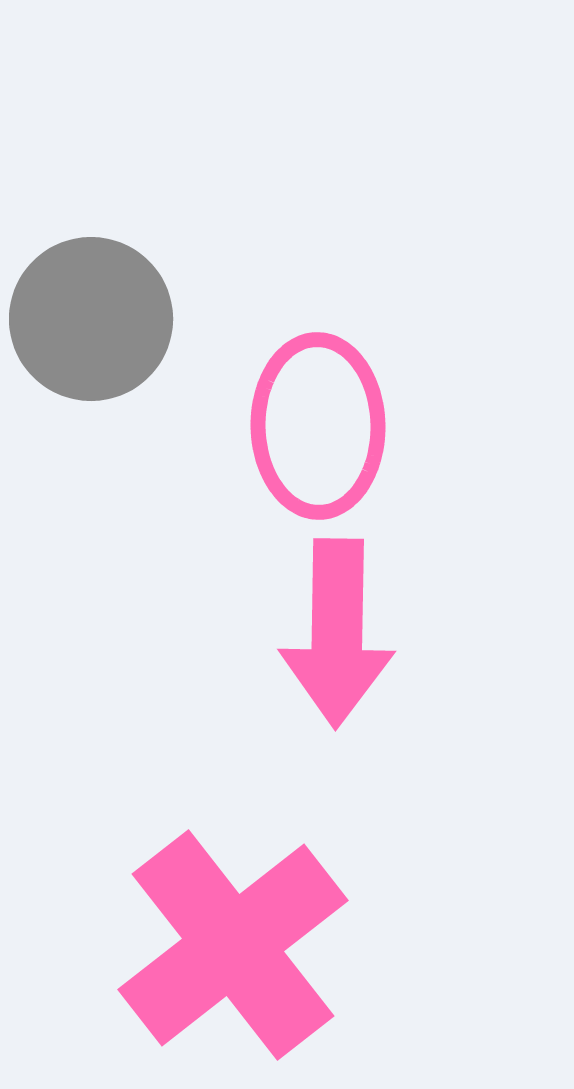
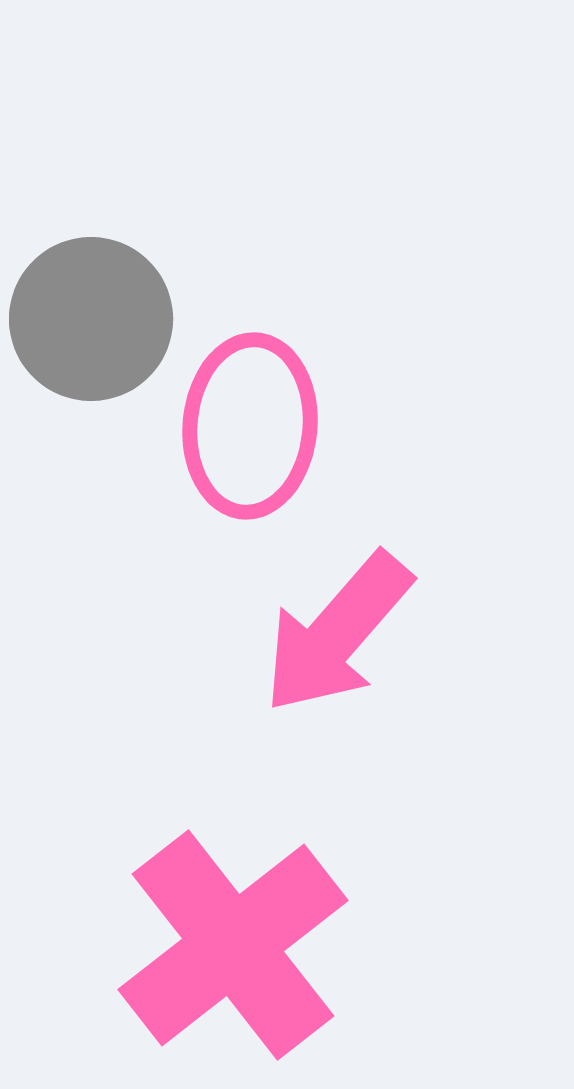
pink ellipse: moved 68 px left; rotated 6 degrees clockwise
pink arrow: rotated 40 degrees clockwise
